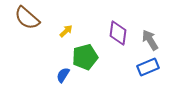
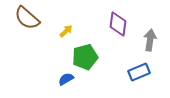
purple diamond: moved 9 px up
gray arrow: rotated 40 degrees clockwise
blue rectangle: moved 9 px left, 5 px down
blue semicircle: moved 3 px right, 4 px down; rotated 28 degrees clockwise
